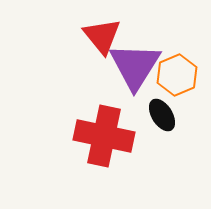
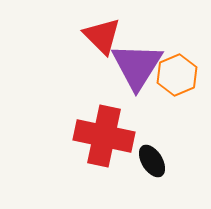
red triangle: rotated 6 degrees counterclockwise
purple triangle: moved 2 px right
black ellipse: moved 10 px left, 46 px down
